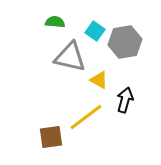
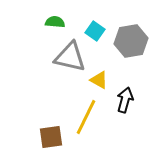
gray hexagon: moved 6 px right, 1 px up
yellow line: rotated 27 degrees counterclockwise
